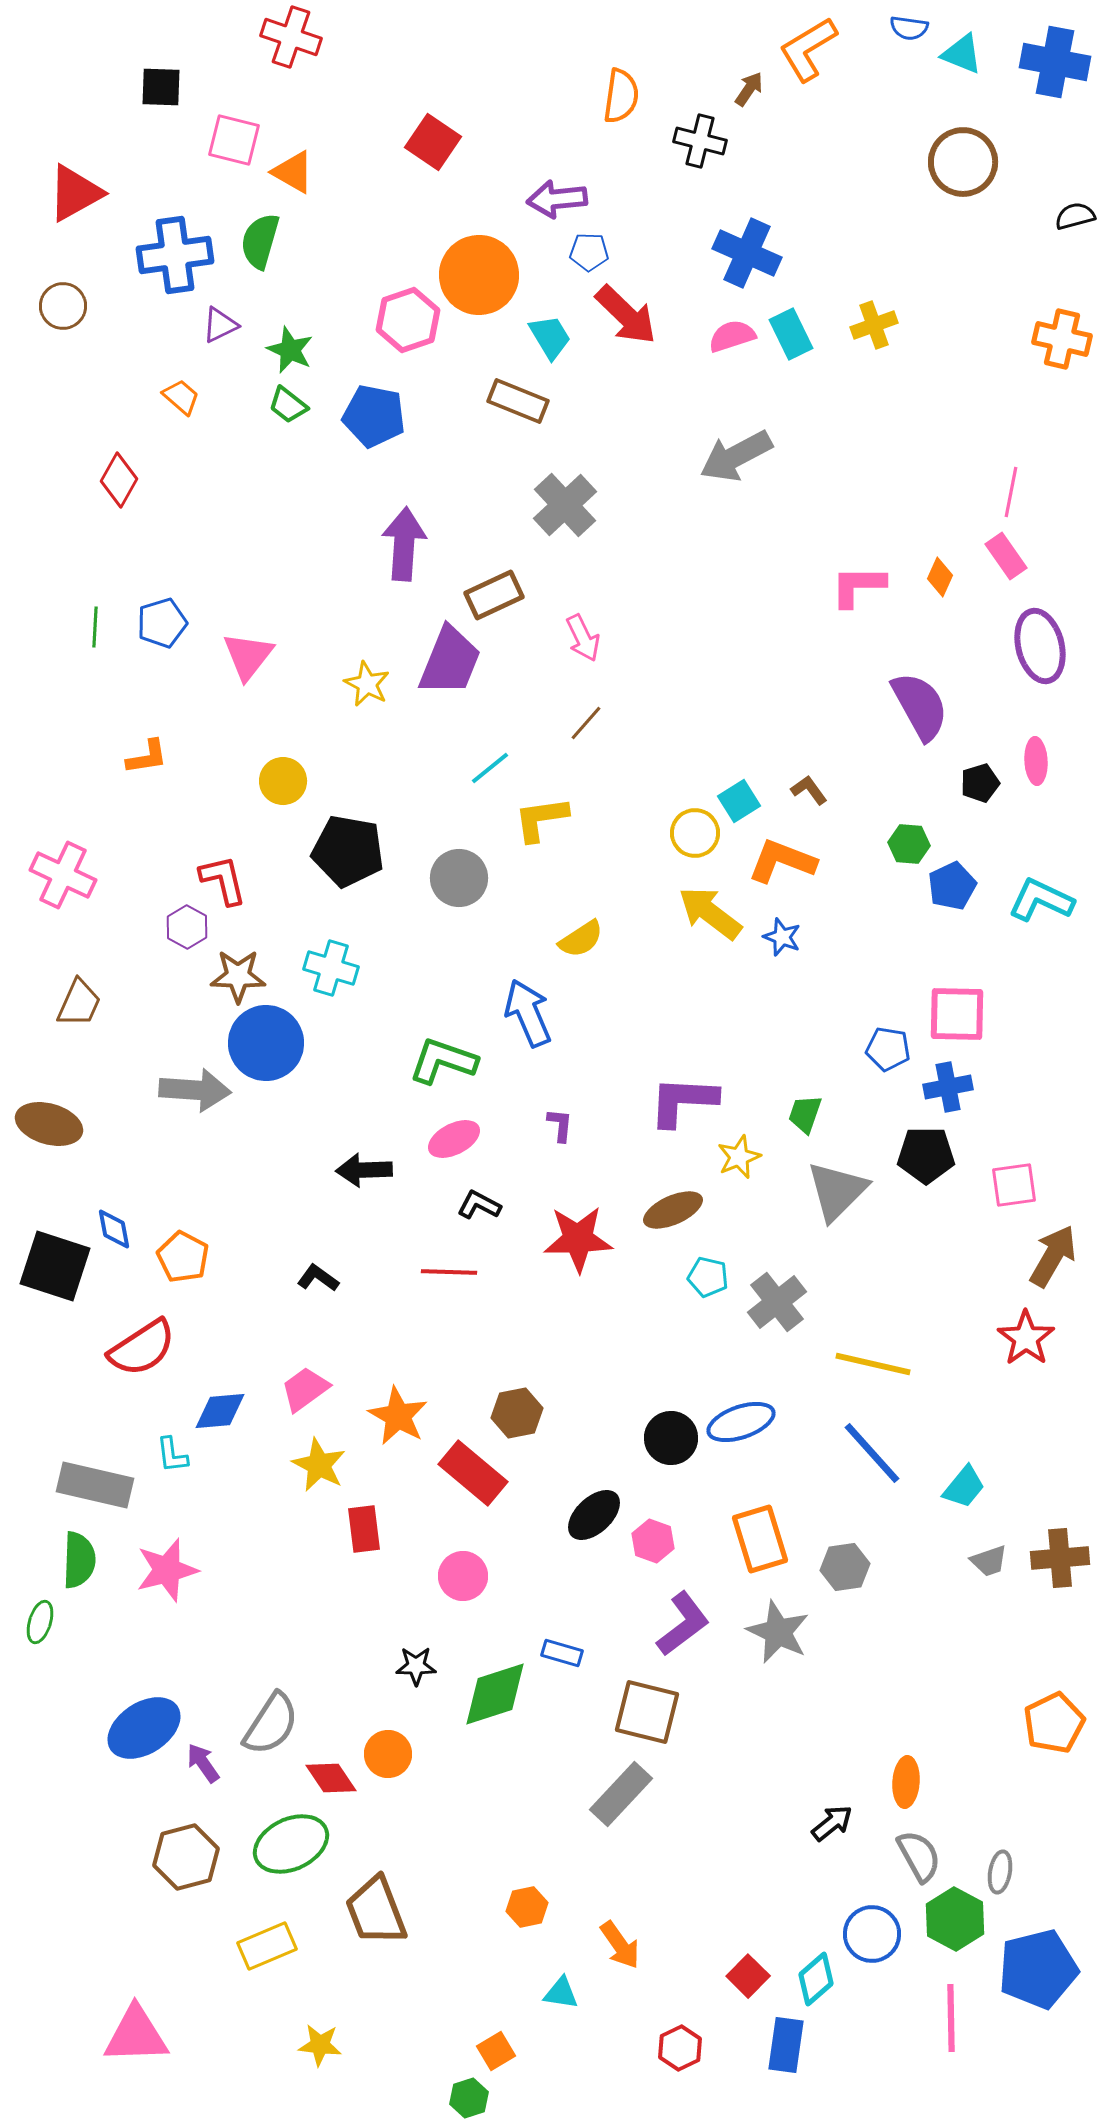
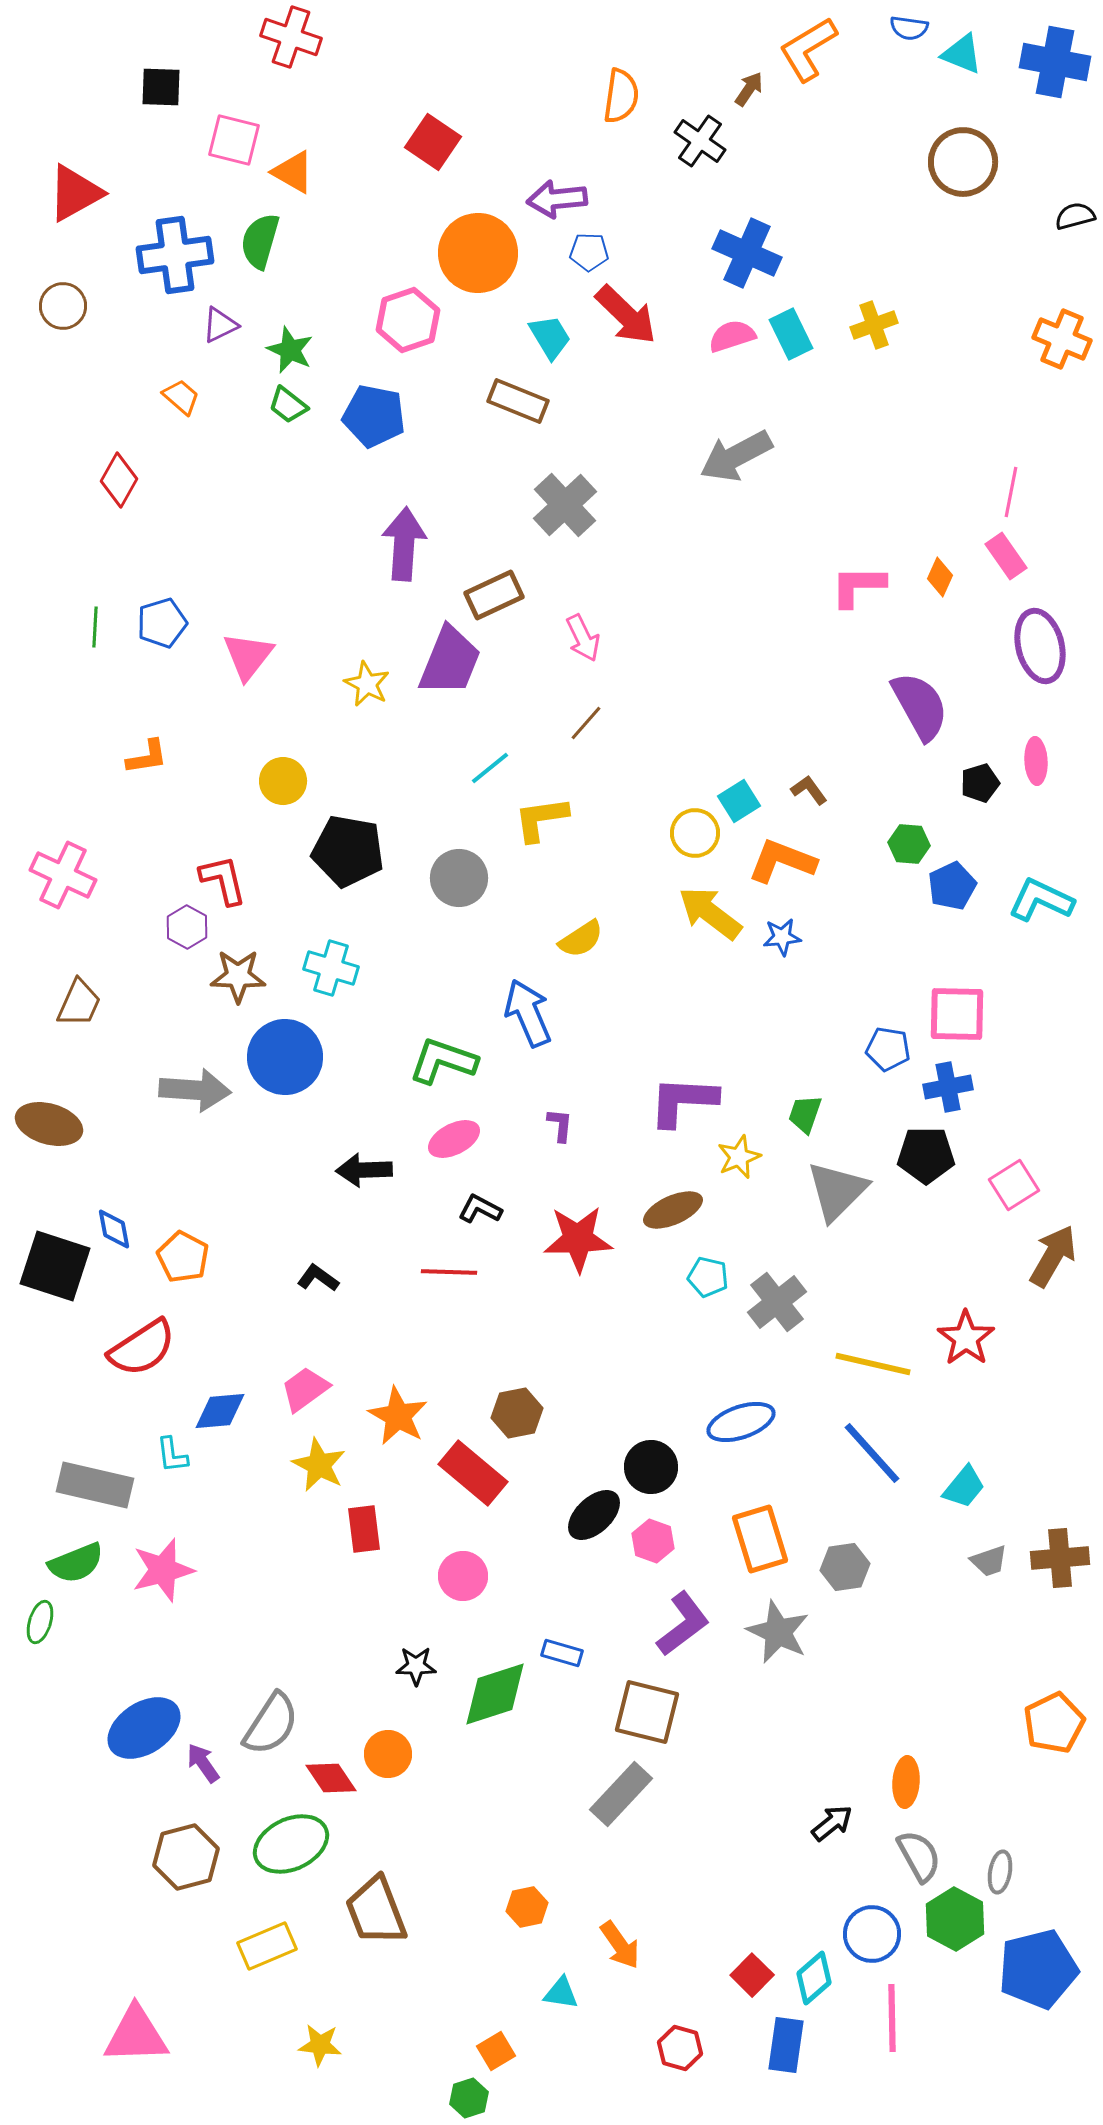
black cross at (700, 141): rotated 21 degrees clockwise
orange circle at (479, 275): moved 1 px left, 22 px up
orange cross at (1062, 339): rotated 10 degrees clockwise
blue star at (782, 937): rotated 27 degrees counterclockwise
blue circle at (266, 1043): moved 19 px right, 14 px down
pink square at (1014, 1185): rotated 24 degrees counterclockwise
black L-shape at (479, 1205): moved 1 px right, 4 px down
red star at (1026, 1338): moved 60 px left
black circle at (671, 1438): moved 20 px left, 29 px down
green semicircle at (79, 1560): moved 3 px left, 3 px down; rotated 66 degrees clockwise
pink star at (167, 1570): moved 4 px left
red square at (748, 1976): moved 4 px right, 1 px up
cyan diamond at (816, 1979): moved 2 px left, 1 px up
pink line at (951, 2018): moved 59 px left
red hexagon at (680, 2048): rotated 18 degrees counterclockwise
